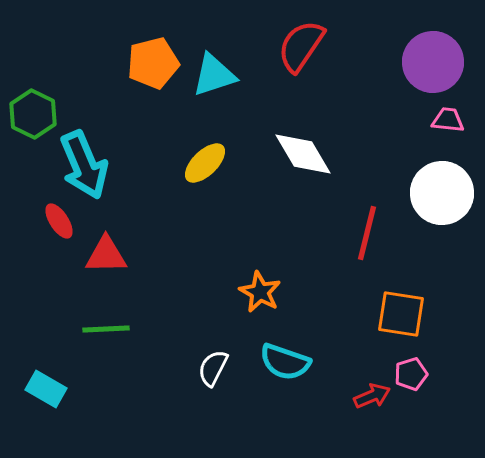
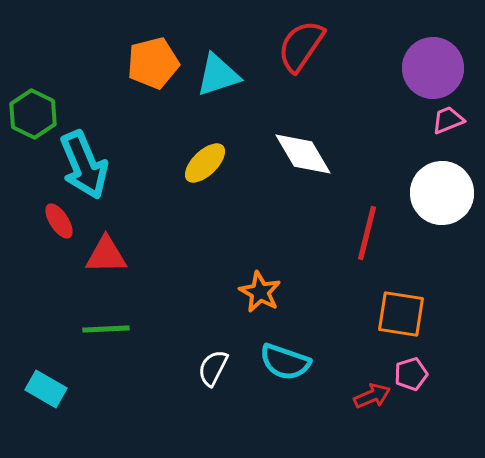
purple circle: moved 6 px down
cyan triangle: moved 4 px right
pink trapezoid: rotated 28 degrees counterclockwise
